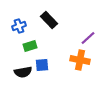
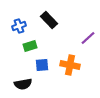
orange cross: moved 10 px left, 5 px down
black semicircle: moved 12 px down
